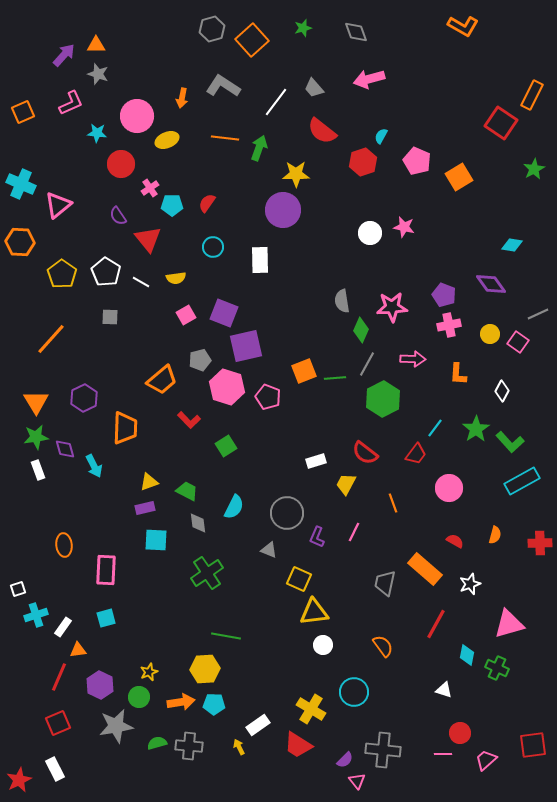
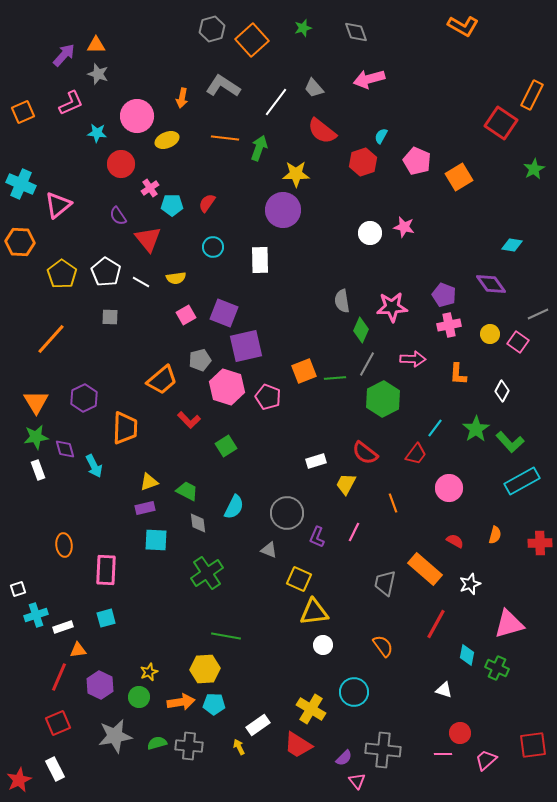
white rectangle at (63, 627): rotated 36 degrees clockwise
gray star at (116, 726): moved 1 px left, 10 px down
purple semicircle at (345, 760): moved 1 px left, 2 px up
